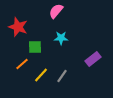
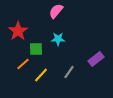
red star: moved 4 px down; rotated 18 degrees clockwise
cyan star: moved 3 px left, 1 px down
green square: moved 1 px right, 2 px down
purple rectangle: moved 3 px right
orange line: moved 1 px right
gray line: moved 7 px right, 4 px up
